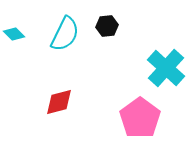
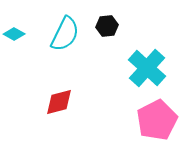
cyan diamond: rotated 15 degrees counterclockwise
cyan cross: moved 19 px left
pink pentagon: moved 17 px right, 2 px down; rotated 9 degrees clockwise
